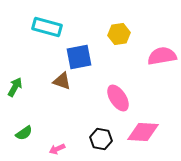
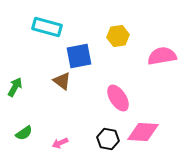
yellow hexagon: moved 1 px left, 2 px down
blue square: moved 1 px up
brown triangle: rotated 18 degrees clockwise
black hexagon: moved 7 px right
pink arrow: moved 3 px right, 6 px up
